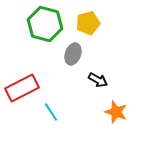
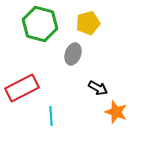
green hexagon: moved 5 px left
black arrow: moved 8 px down
cyan line: moved 4 px down; rotated 30 degrees clockwise
